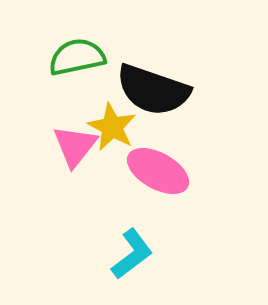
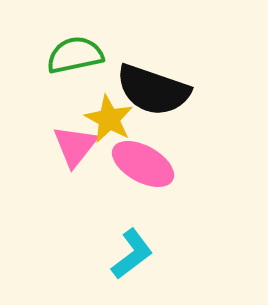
green semicircle: moved 2 px left, 2 px up
yellow star: moved 3 px left, 8 px up
pink ellipse: moved 15 px left, 7 px up
